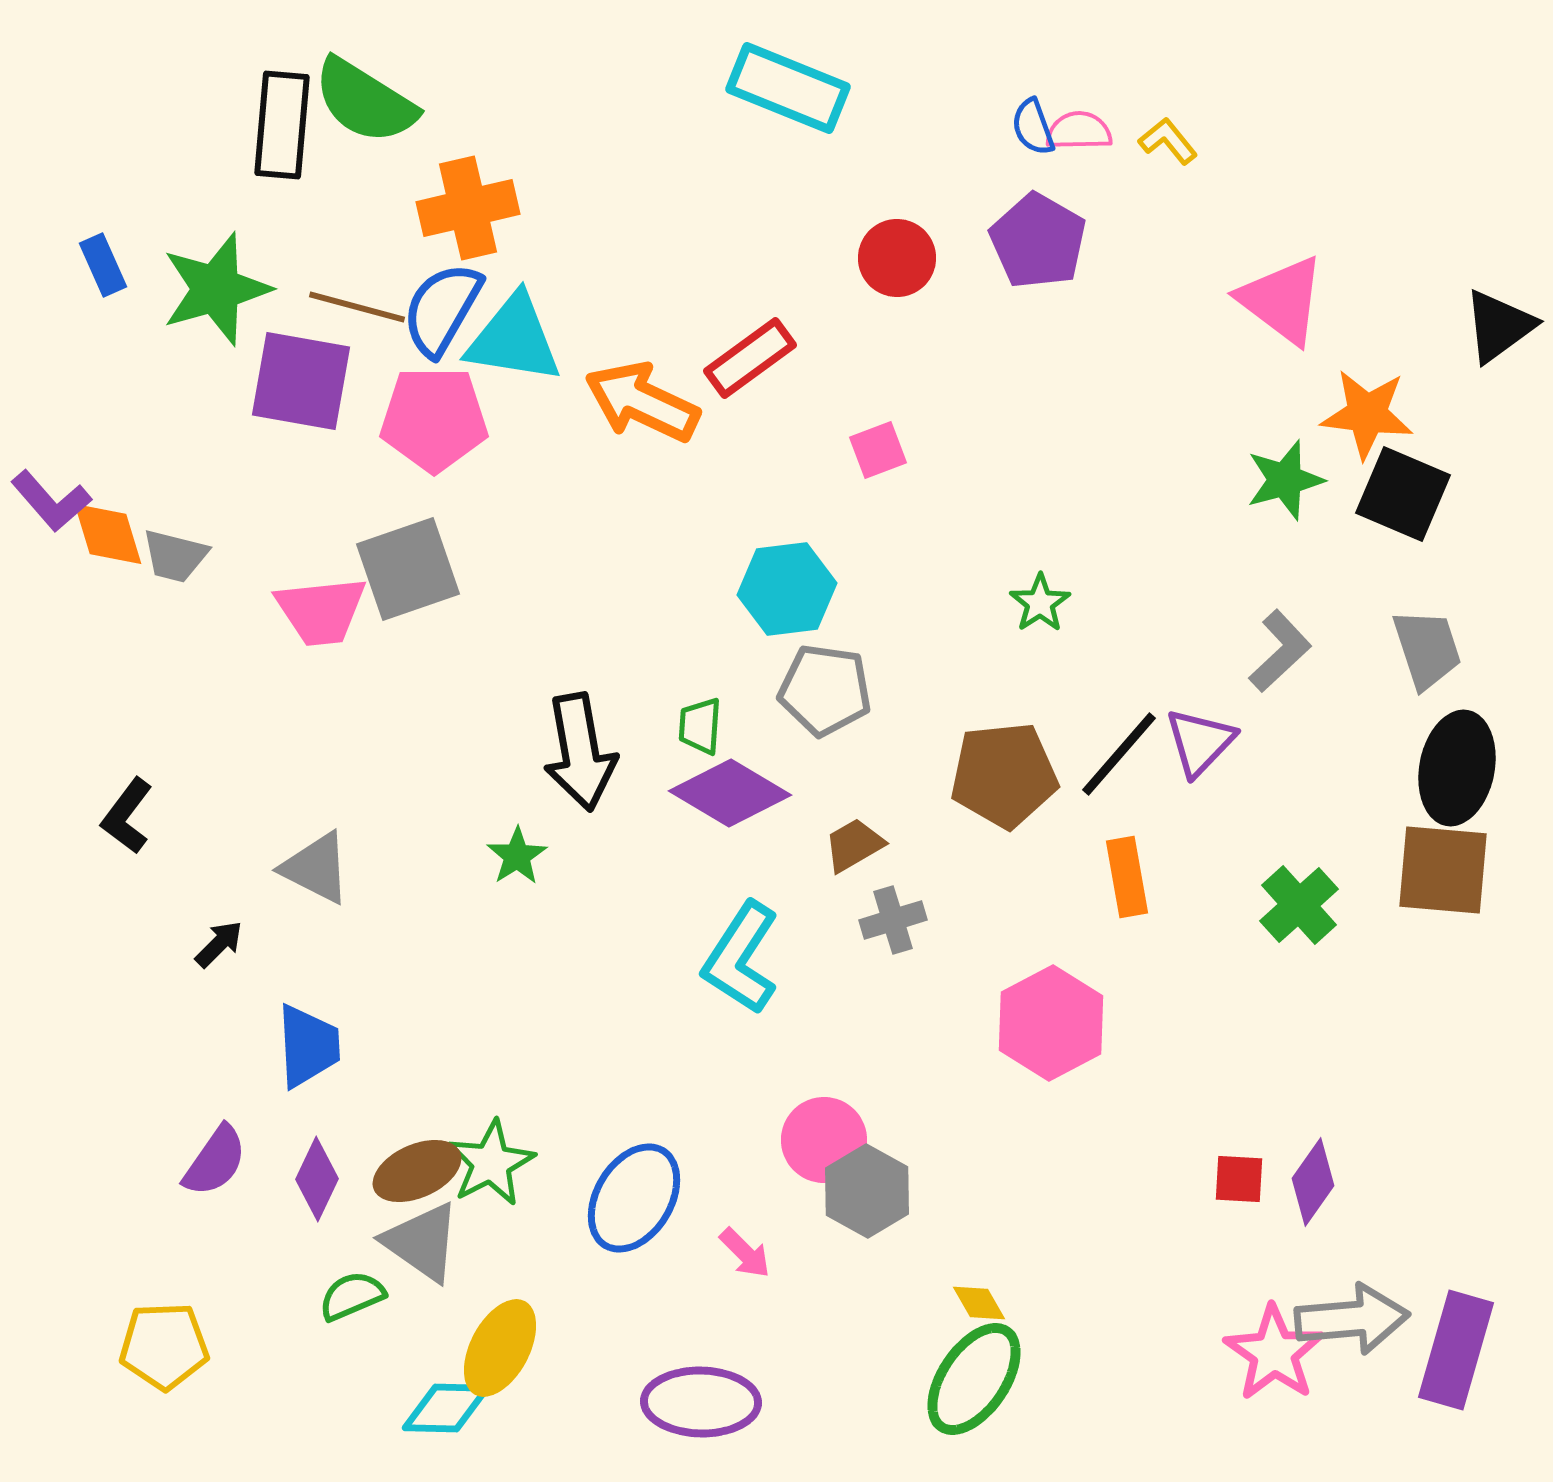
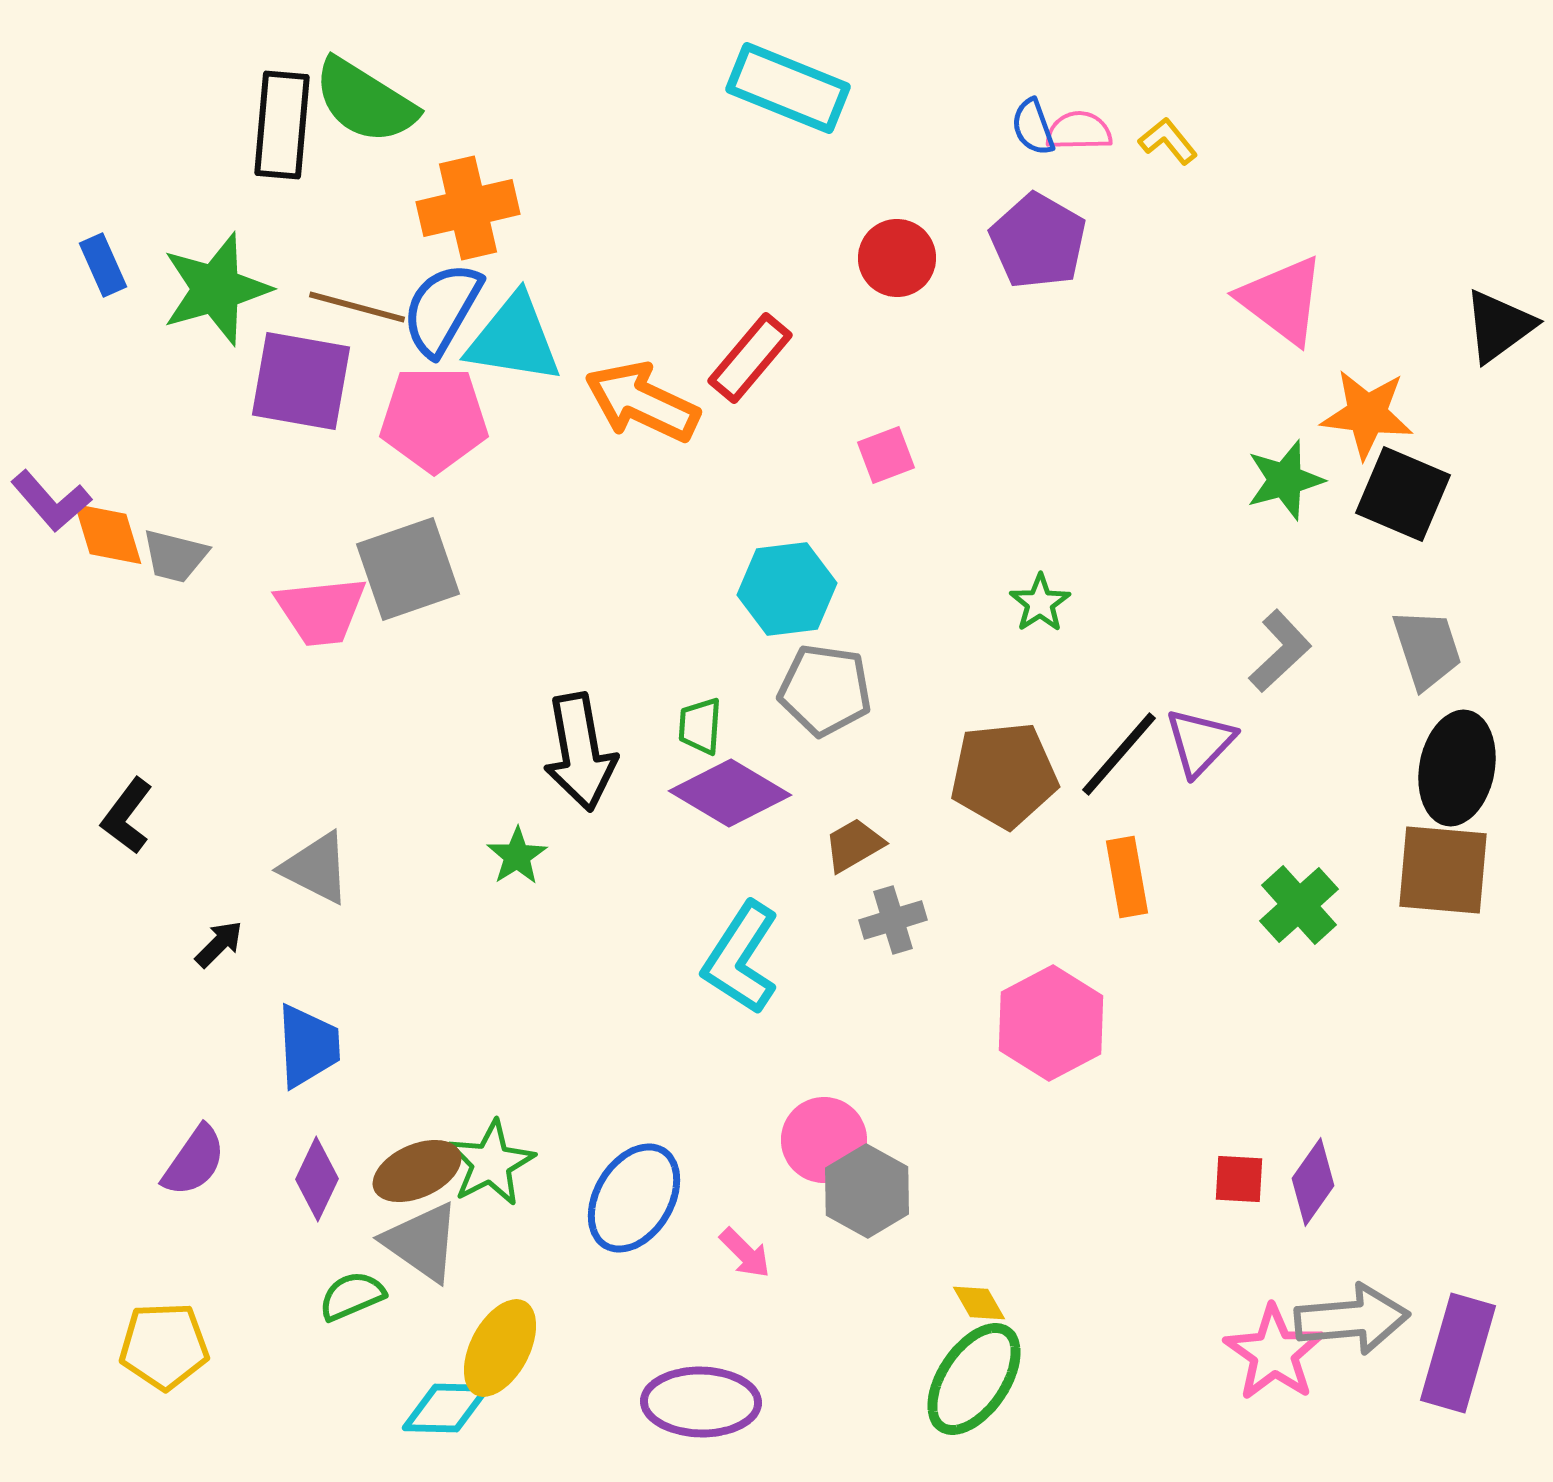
red rectangle at (750, 358): rotated 14 degrees counterclockwise
pink square at (878, 450): moved 8 px right, 5 px down
purple semicircle at (215, 1161): moved 21 px left
purple rectangle at (1456, 1350): moved 2 px right, 3 px down
